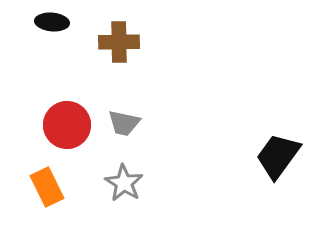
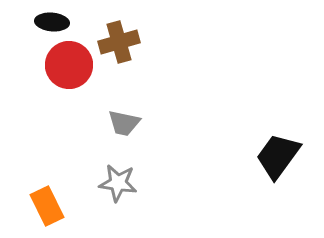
brown cross: rotated 15 degrees counterclockwise
red circle: moved 2 px right, 60 px up
gray star: moved 6 px left; rotated 24 degrees counterclockwise
orange rectangle: moved 19 px down
